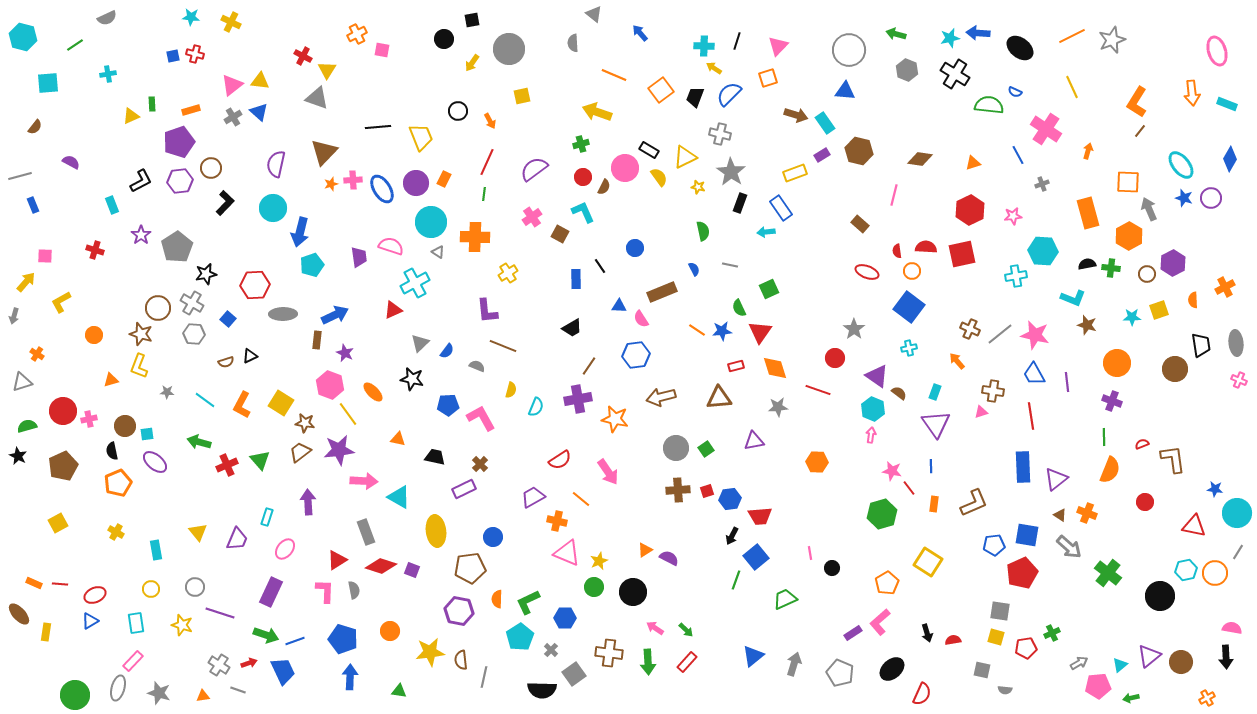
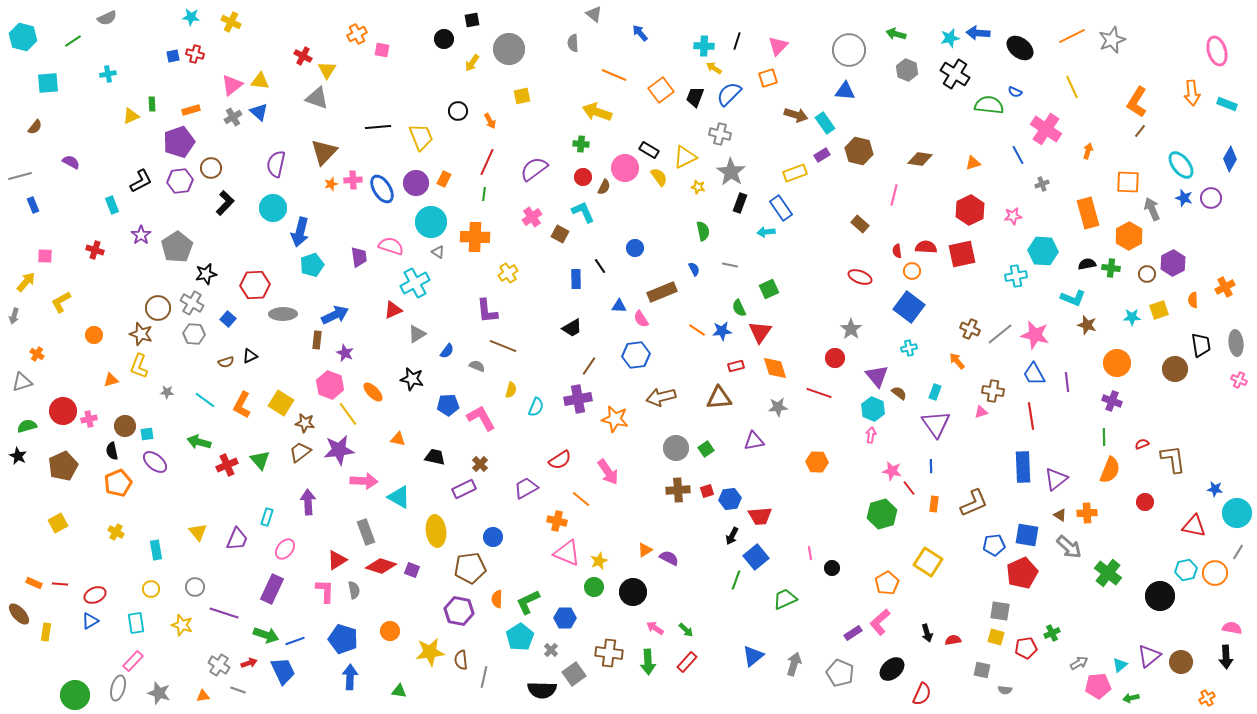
green line at (75, 45): moved 2 px left, 4 px up
green cross at (581, 144): rotated 21 degrees clockwise
gray arrow at (1149, 209): moved 3 px right
red ellipse at (867, 272): moved 7 px left, 5 px down
gray star at (854, 329): moved 3 px left
gray triangle at (420, 343): moved 3 px left, 9 px up; rotated 12 degrees clockwise
purple triangle at (877, 376): rotated 15 degrees clockwise
red line at (818, 390): moved 1 px right, 3 px down
purple trapezoid at (533, 497): moved 7 px left, 9 px up
orange cross at (1087, 513): rotated 24 degrees counterclockwise
purple rectangle at (271, 592): moved 1 px right, 3 px up
purple line at (220, 613): moved 4 px right
